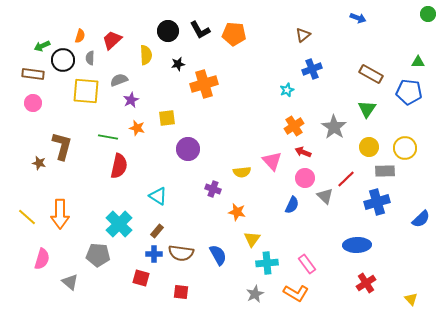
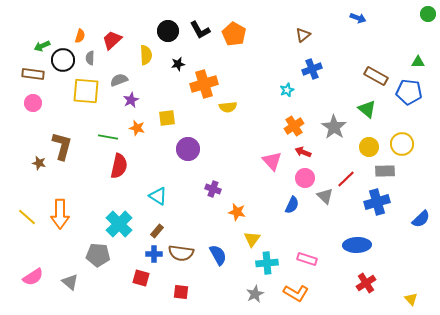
orange pentagon at (234, 34): rotated 25 degrees clockwise
brown rectangle at (371, 74): moved 5 px right, 2 px down
green triangle at (367, 109): rotated 24 degrees counterclockwise
yellow circle at (405, 148): moved 3 px left, 4 px up
yellow semicircle at (242, 172): moved 14 px left, 65 px up
pink semicircle at (42, 259): moved 9 px left, 18 px down; rotated 40 degrees clockwise
pink rectangle at (307, 264): moved 5 px up; rotated 36 degrees counterclockwise
